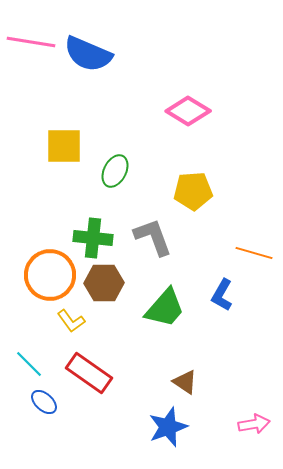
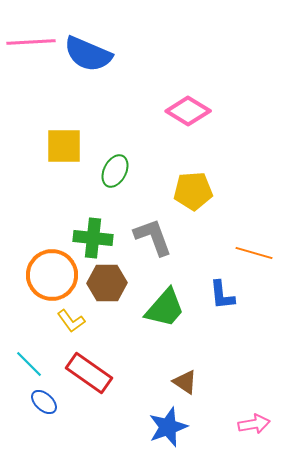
pink line: rotated 12 degrees counterclockwise
orange circle: moved 2 px right
brown hexagon: moved 3 px right
blue L-shape: rotated 36 degrees counterclockwise
